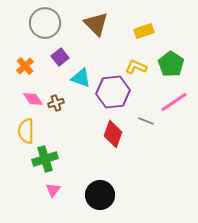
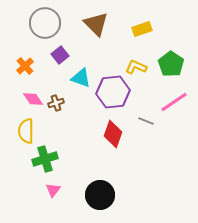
yellow rectangle: moved 2 px left, 2 px up
purple square: moved 2 px up
